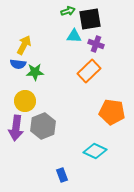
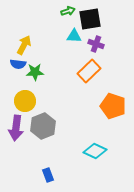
orange pentagon: moved 1 px right, 6 px up; rotated 10 degrees clockwise
blue rectangle: moved 14 px left
